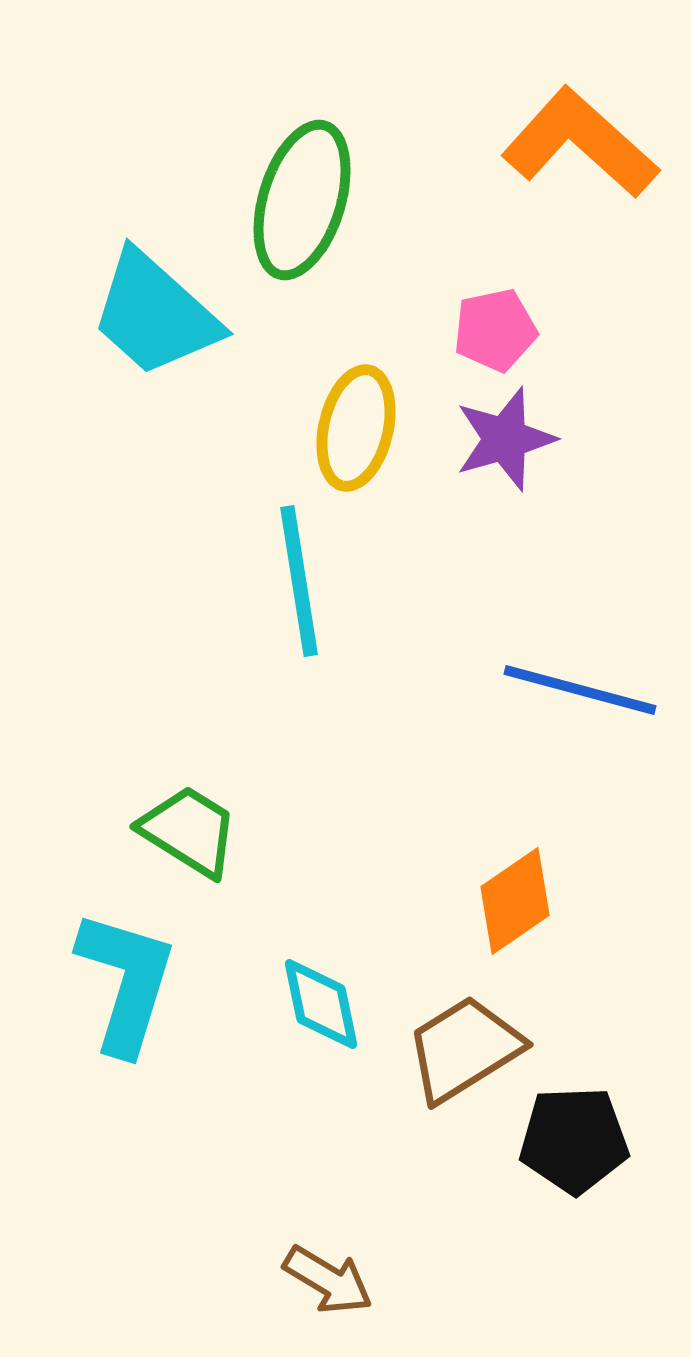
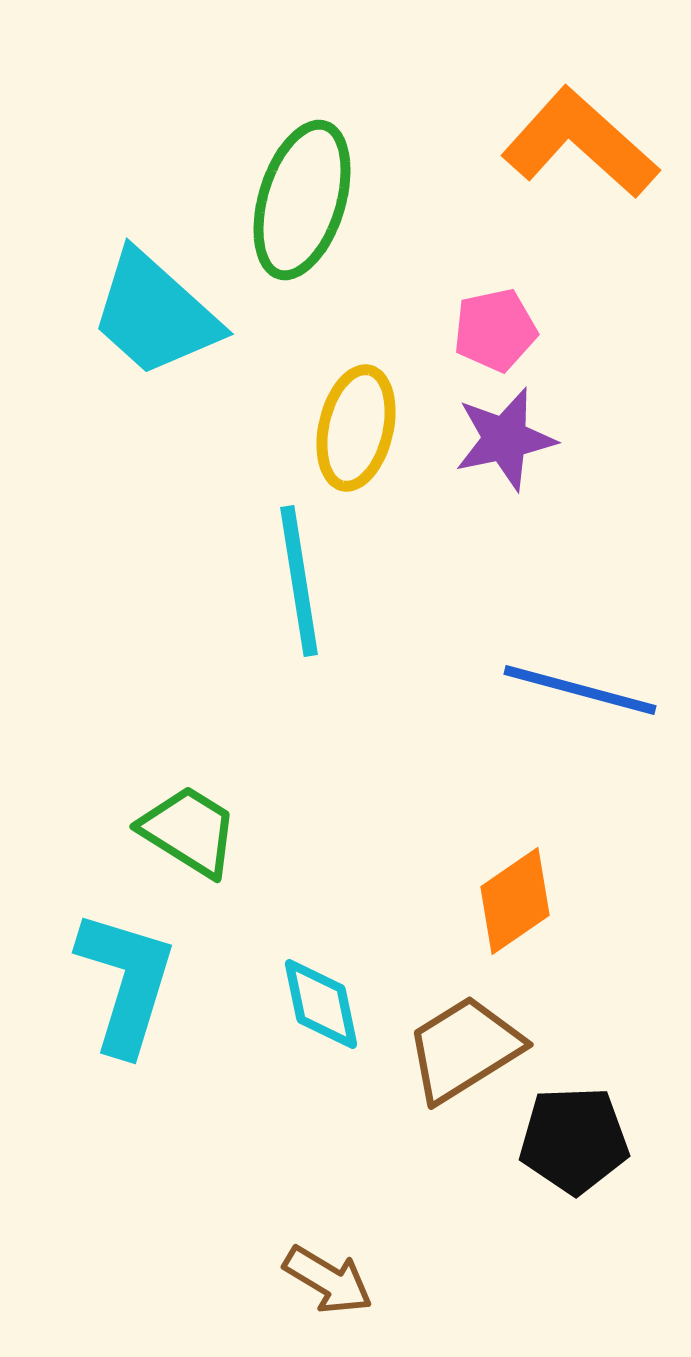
purple star: rotated 4 degrees clockwise
